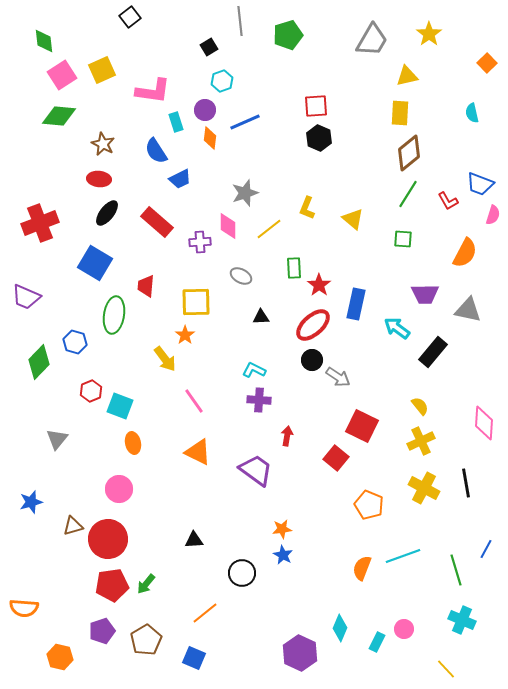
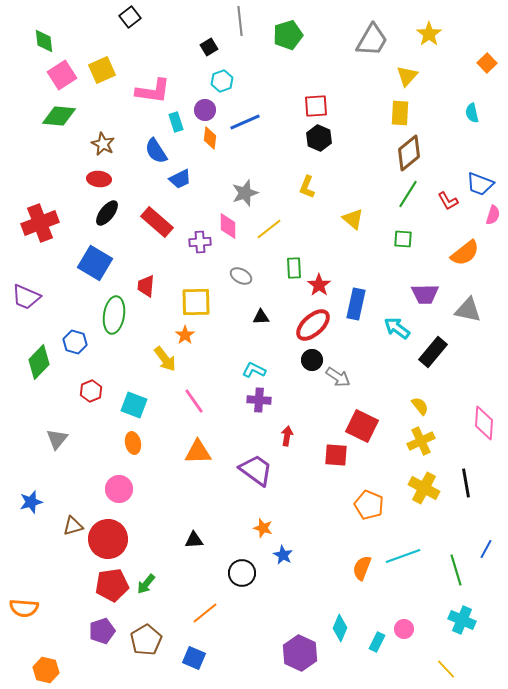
yellow triangle at (407, 76): rotated 35 degrees counterclockwise
yellow L-shape at (307, 208): moved 21 px up
orange semicircle at (465, 253): rotated 24 degrees clockwise
cyan square at (120, 406): moved 14 px right, 1 px up
orange triangle at (198, 452): rotated 28 degrees counterclockwise
red square at (336, 458): moved 3 px up; rotated 35 degrees counterclockwise
orange star at (282, 529): moved 19 px left, 1 px up; rotated 24 degrees clockwise
orange hexagon at (60, 657): moved 14 px left, 13 px down
